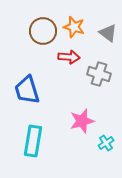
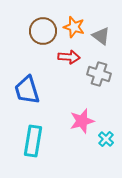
gray triangle: moved 7 px left, 3 px down
cyan cross: moved 4 px up; rotated 14 degrees counterclockwise
